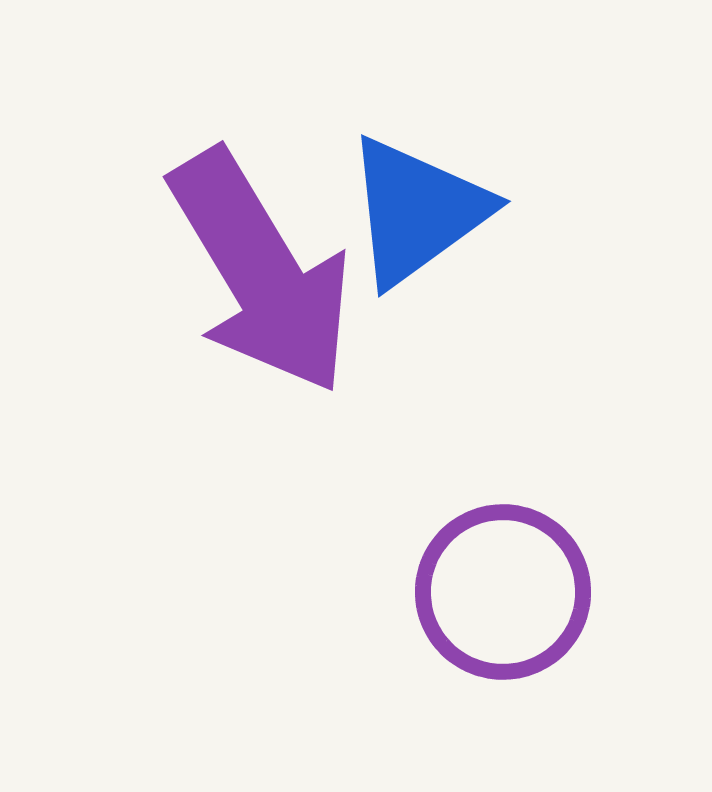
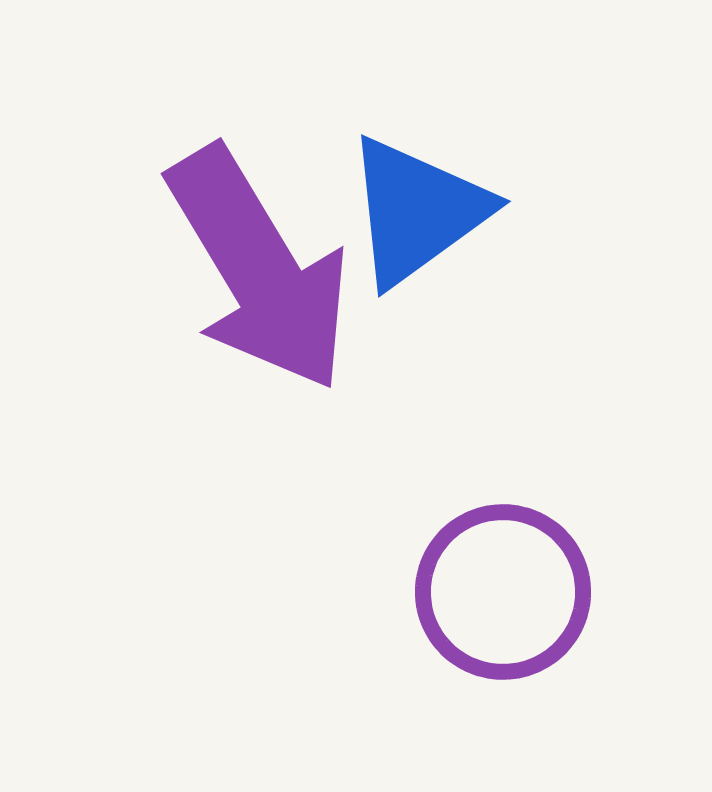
purple arrow: moved 2 px left, 3 px up
